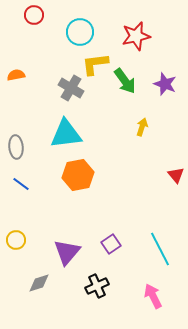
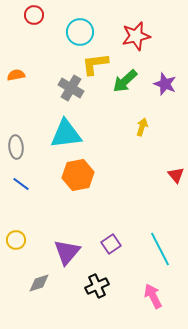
green arrow: rotated 84 degrees clockwise
